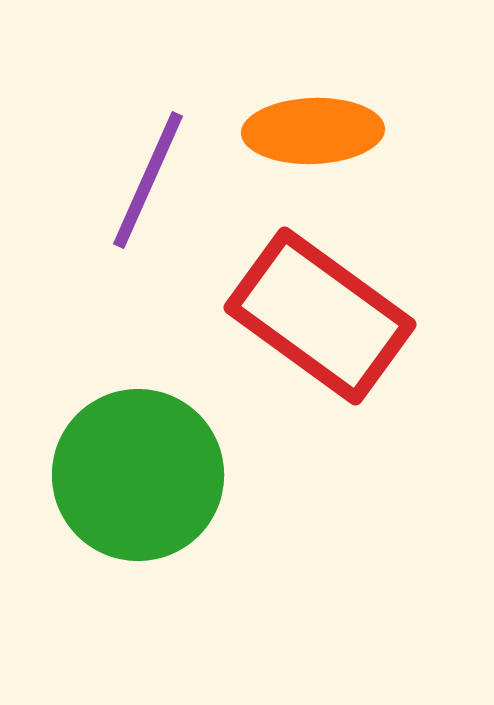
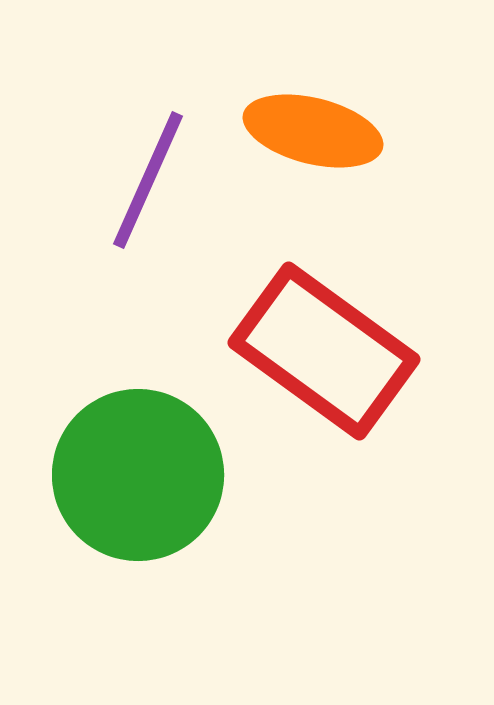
orange ellipse: rotated 16 degrees clockwise
red rectangle: moved 4 px right, 35 px down
